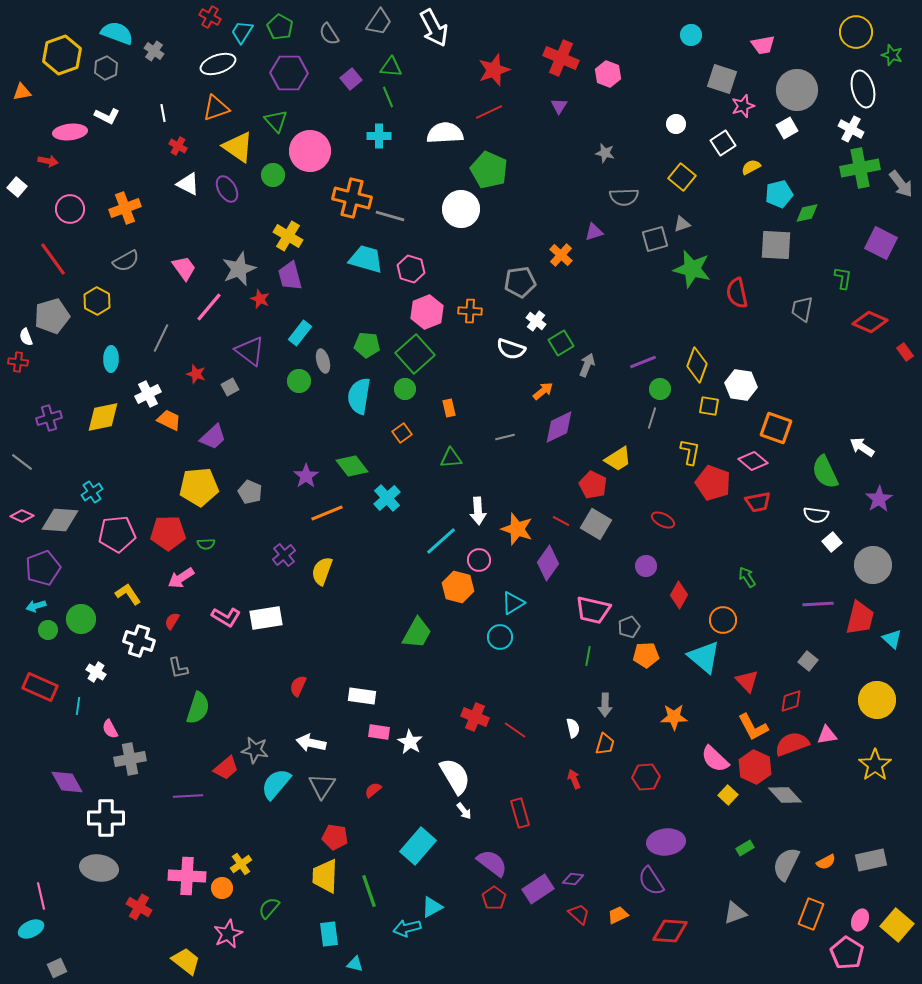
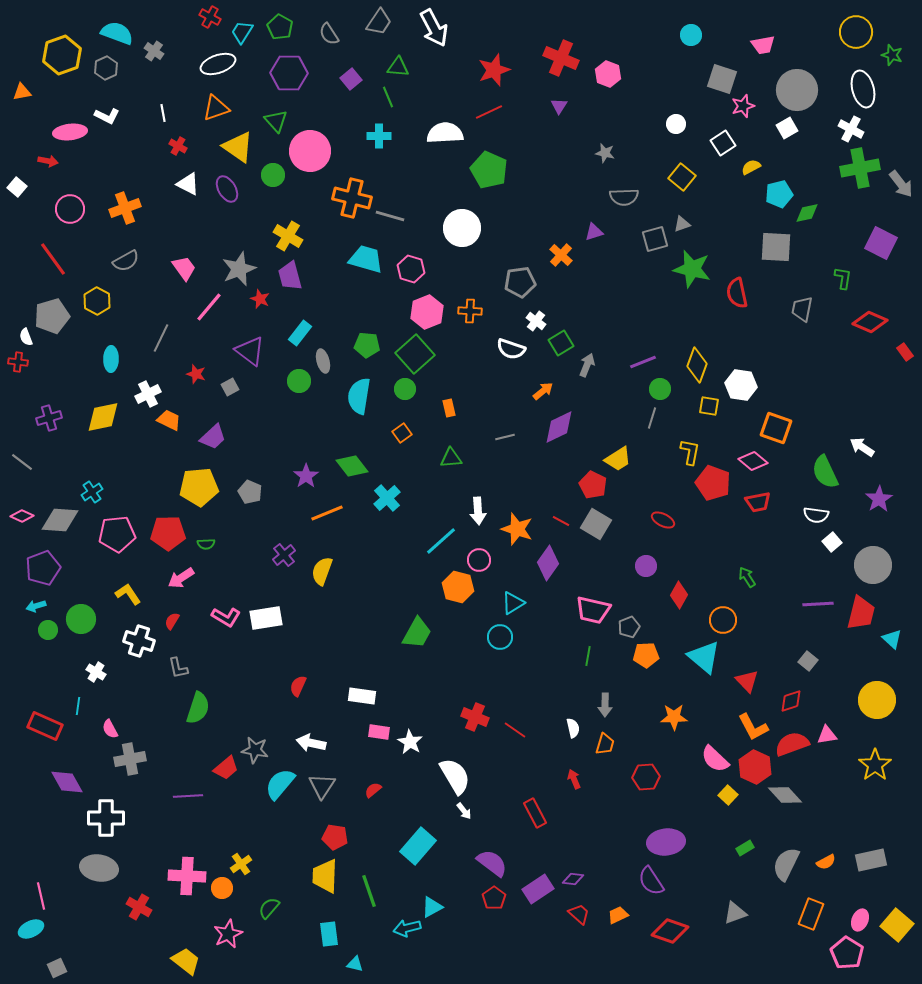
green triangle at (391, 67): moved 7 px right
white circle at (461, 209): moved 1 px right, 19 px down
gray square at (776, 245): moved 2 px down
red trapezoid at (860, 618): moved 1 px right, 5 px up
red rectangle at (40, 687): moved 5 px right, 39 px down
cyan semicircle at (276, 784): moved 4 px right
red rectangle at (520, 813): moved 15 px right; rotated 12 degrees counterclockwise
red diamond at (670, 931): rotated 15 degrees clockwise
